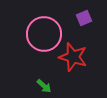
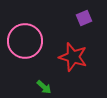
pink circle: moved 19 px left, 7 px down
green arrow: moved 1 px down
